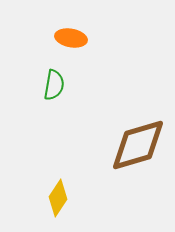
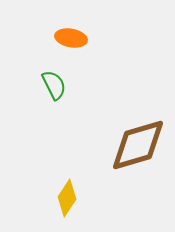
green semicircle: rotated 36 degrees counterclockwise
yellow diamond: moved 9 px right
